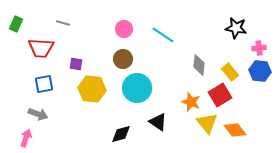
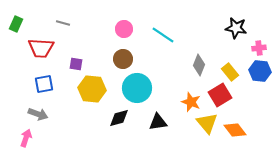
gray diamond: rotated 15 degrees clockwise
black triangle: rotated 42 degrees counterclockwise
black diamond: moved 2 px left, 16 px up
